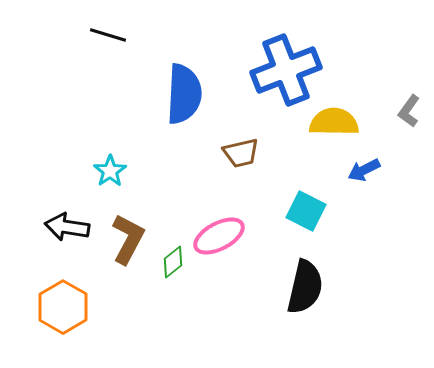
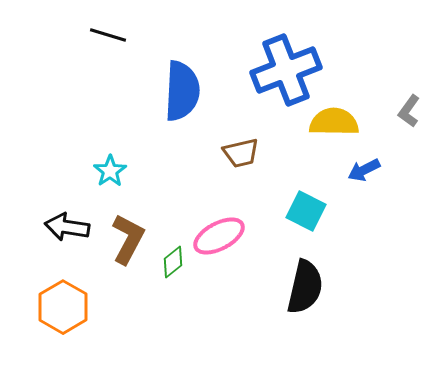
blue semicircle: moved 2 px left, 3 px up
